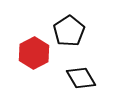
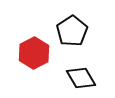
black pentagon: moved 3 px right
